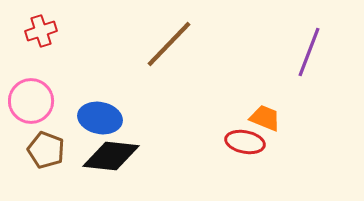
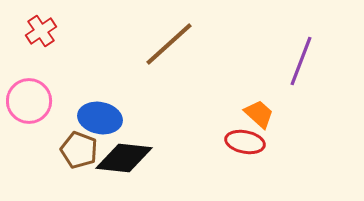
red cross: rotated 16 degrees counterclockwise
brown line: rotated 4 degrees clockwise
purple line: moved 8 px left, 9 px down
pink circle: moved 2 px left
orange trapezoid: moved 6 px left, 4 px up; rotated 20 degrees clockwise
brown pentagon: moved 33 px right
black diamond: moved 13 px right, 2 px down
